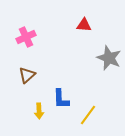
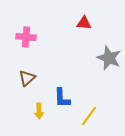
red triangle: moved 2 px up
pink cross: rotated 30 degrees clockwise
brown triangle: moved 3 px down
blue L-shape: moved 1 px right, 1 px up
yellow line: moved 1 px right, 1 px down
